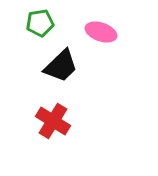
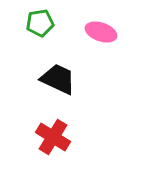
black trapezoid: moved 3 px left, 13 px down; rotated 111 degrees counterclockwise
red cross: moved 16 px down
